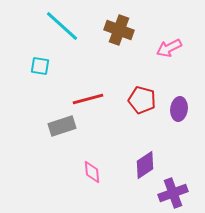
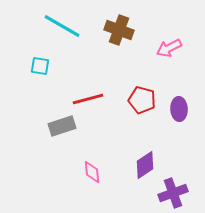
cyan line: rotated 12 degrees counterclockwise
purple ellipse: rotated 10 degrees counterclockwise
